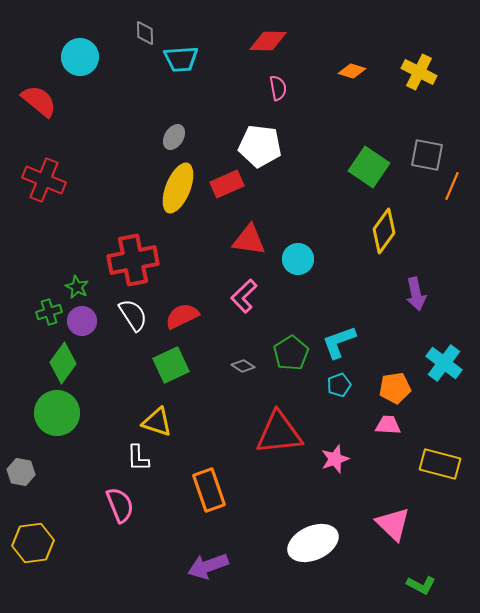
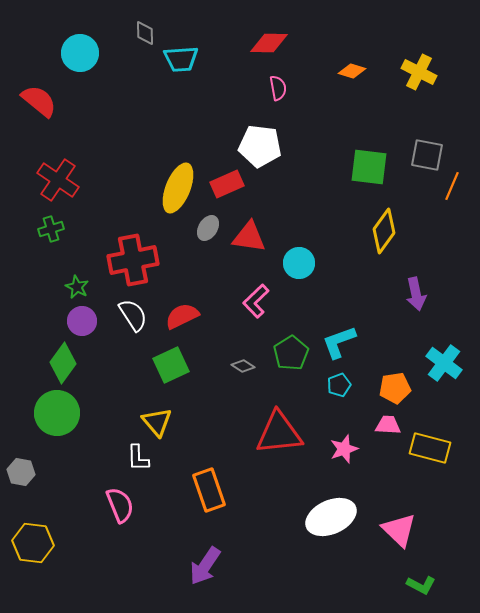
red diamond at (268, 41): moved 1 px right, 2 px down
cyan circle at (80, 57): moved 4 px up
gray ellipse at (174, 137): moved 34 px right, 91 px down
green square at (369, 167): rotated 27 degrees counterclockwise
red cross at (44, 180): moved 14 px right; rotated 12 degrees clockwise
red triangle at (249, 240): moved 3 px up
cyan circle at (298, 259): moved 1 px right, 4 px down
pink L-shape at (244, 296): moved 12 px right, 5 px down
green cross at (49, 312): moved 2 px right, 83 px up
yellow triangle at (157, 422): rotated 32 degrees clockwise
pink star at (335, 459): moved 9 px right, 10 px up
yellow rectangle at (440, 464): moved 10 px left, 16 px up
pink triangle at (393, 524): moved 6 px right, 6 px down
yellow hexagon at (33, 543): rotated 15 degrees clockwise
white ellipse at (313, 543): moved 18 px right, 26 px up
purple arrow at (208, 566): moved 3 px left; rotated 36 degrees counterclockwise
